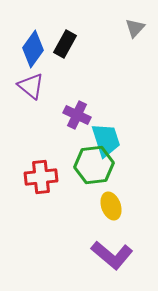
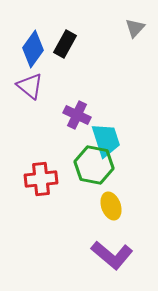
purple triangle: moved 1 px left
green hexagon: rotated 18 degrees clockwise
red cross: moved 2 px down
